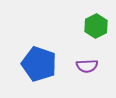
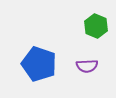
green hexagon: rotated 10 degrees counterclockwise
